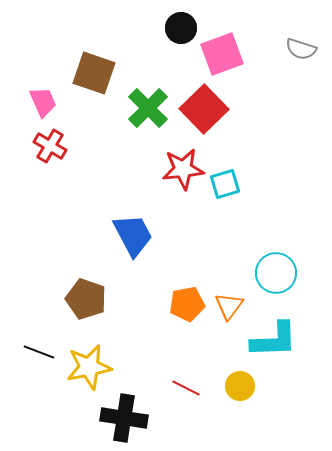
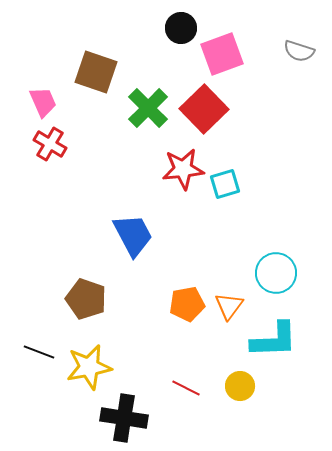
gray semicircle: moved 2 px left, 2 px down
brown square: moved 2 px right, 1 px up
red cross: moved 2 px up
